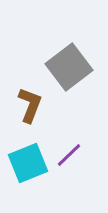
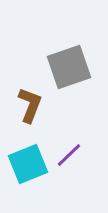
gray square: rotated 18 degrees clockwise
cyan square: moved 1 px down
